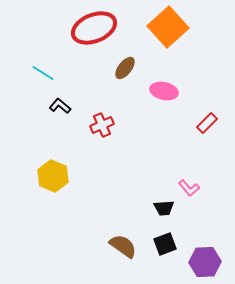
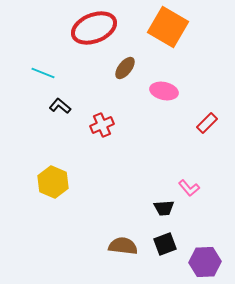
orange square: rotated 18 degrees counterclockwise
cyan line: rotated 10 degrees counterclockwise
yellow hexagon: moved 6 px down
brown semicircle: rotated 28 degrees counterclockwise
